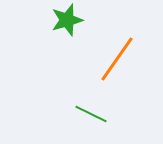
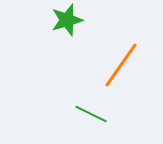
orange line: moved 4 px right, 6 px down
